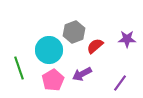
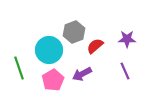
purple line: moved 5 px right, 12 px up; rotated 60 degrees counterclockwise
